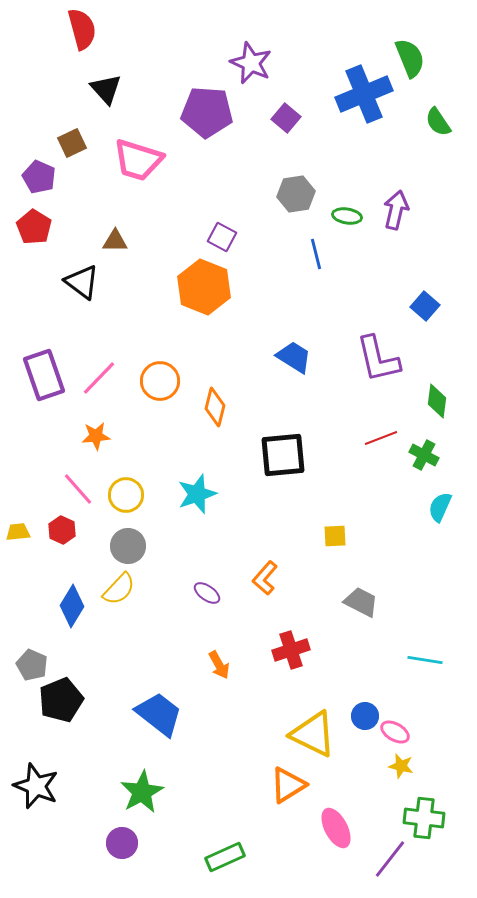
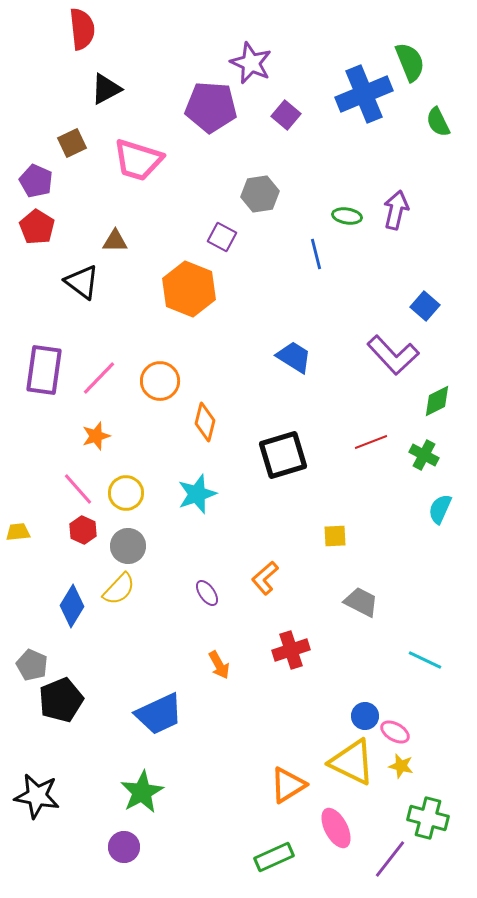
red semicircle at (82, 29): rotated 9 degrees clockwise
green semicircle at (410, 58): moved 4 px down
black triangle at (106, 89): rotated 44 degrees clockwise
purple pentagon at (207, 112): moved 4 px right, 5 px up
purple square at (286, 118): moved 3 px up
green semicircle at (438, 122): rotated 8 degrees clockwise
purple pentagon at (39, 177): moved 3 px left, 4 px down
gray hexagon at (296, 194): moved 36 px left
red pentagon at (34, 227): moved 3 px right
orange hexagon at (204, 287): moved 15 px left, 2 px down
purple L-shape at (378, 359): moved 15 px right, 4 px up; rotated 30 degrees counterclockwise
purple rectangle at (44, 375): moved 5 px up; rotated 27 degrees clockwise
green diamond at (437, 401): rotated 56 degrees clockwise
orange diamond at (215, 407): moved 10 px left, 15 px down
orange star at (96, 436): rotated 12 degrees counterclockwise
red line at (381, 438): moved 10 px left, 4 px down
black square at (283, 455): rotated 12 degrees counterclockwise
yellow circle at (126, 495): moved 2 px up
cyan semicircle at (440, 507): moved 2 px down
red hexagon at (62, 530): moved 21 px right
orange L-shape at (265, 578): rotated 8 degrees clockwise
purple ellipse at (207, 593): rotated 20 degrees clockwise
cyan line at (425, 660): rotated 16 degrees clockwise
blue trapezoid at (159, 714): rotated 117 degrees clockwise
yellow triangle at (313, 734): moved 39 px right, 28 px down
black star at (36, 786): moved 1 px right, 10 px down; rotated 12 degrees counterclockwise
green cross at (424, 818): moved 4 px right; rotated 9 degrees clockwise
purple circle at (122, 843): moved 2 px right, 4 px down
green rectangle at (225, 857): moved 49 px right
